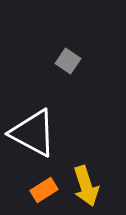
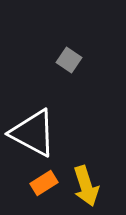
gray square: moved 1 px right, 1 px up
orange rectangle: moved 7 px up
